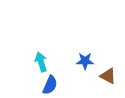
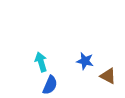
blue star: rotated 12 degrees clockwise
